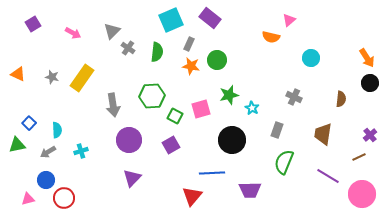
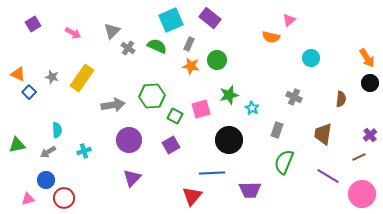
green semicircle at (157, 52): moved 6 px up; rotated 72 degrees counterclockwise
gray arrow at (113, 105): rotated 90 degrees counterclockwise
blue square at (29, 123): moved 31 px up
black circle at (232, 140): moved 3 px left
cyan cross at (81, 151): moved 3 px right
